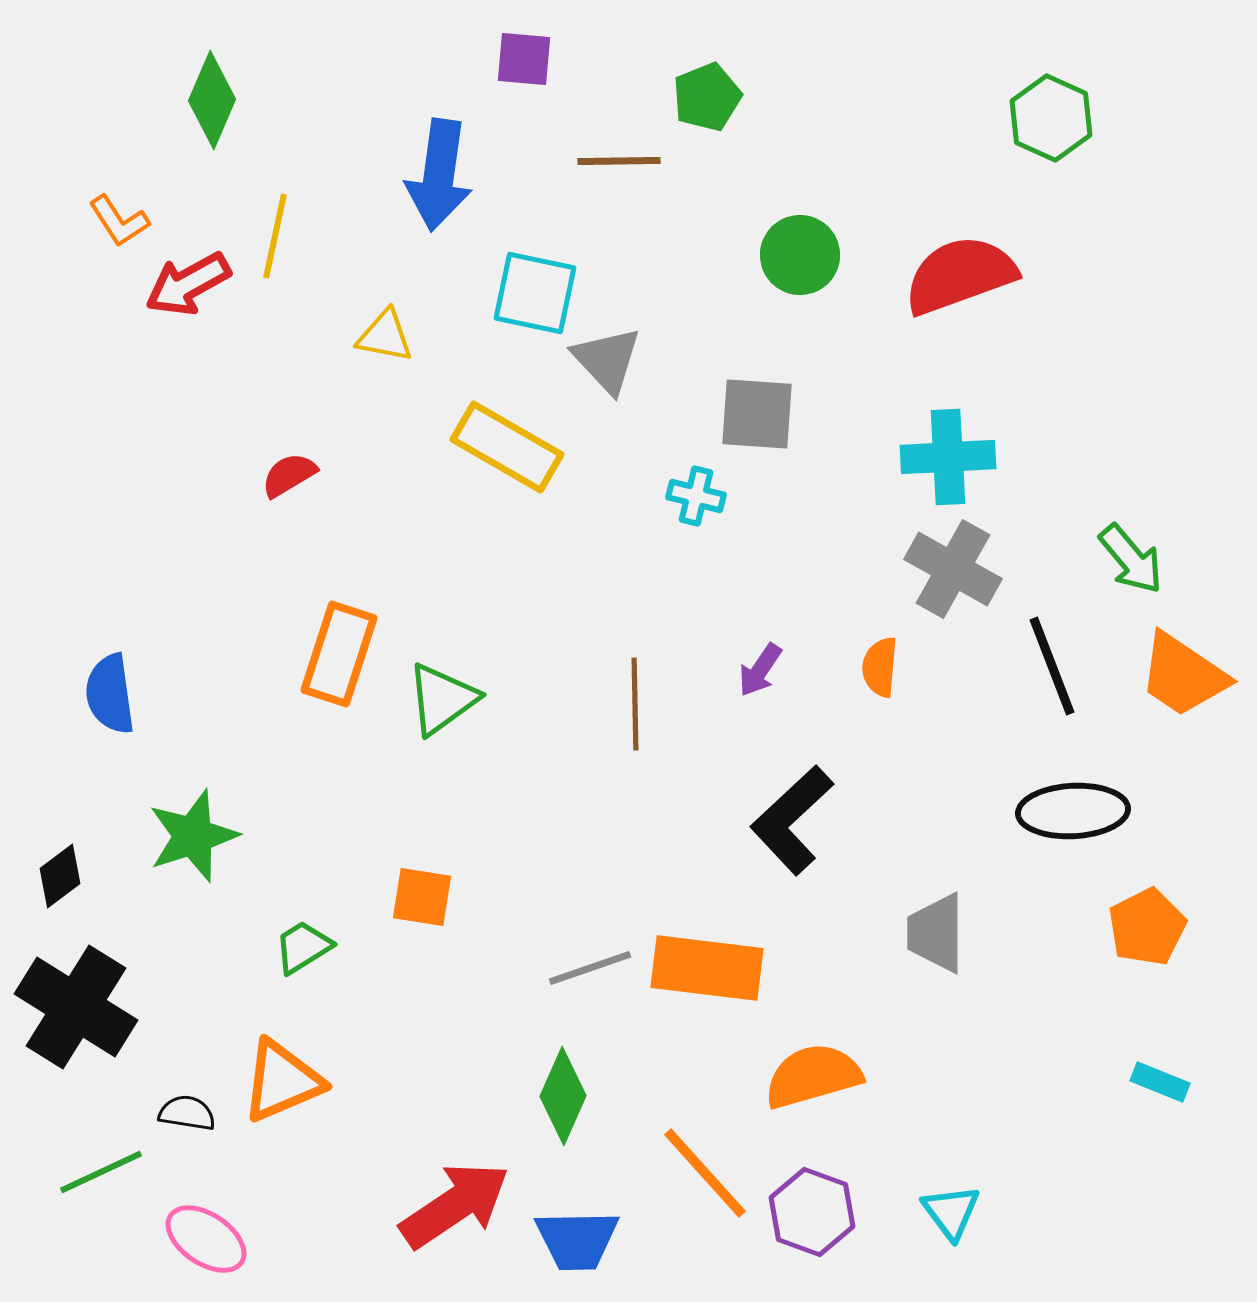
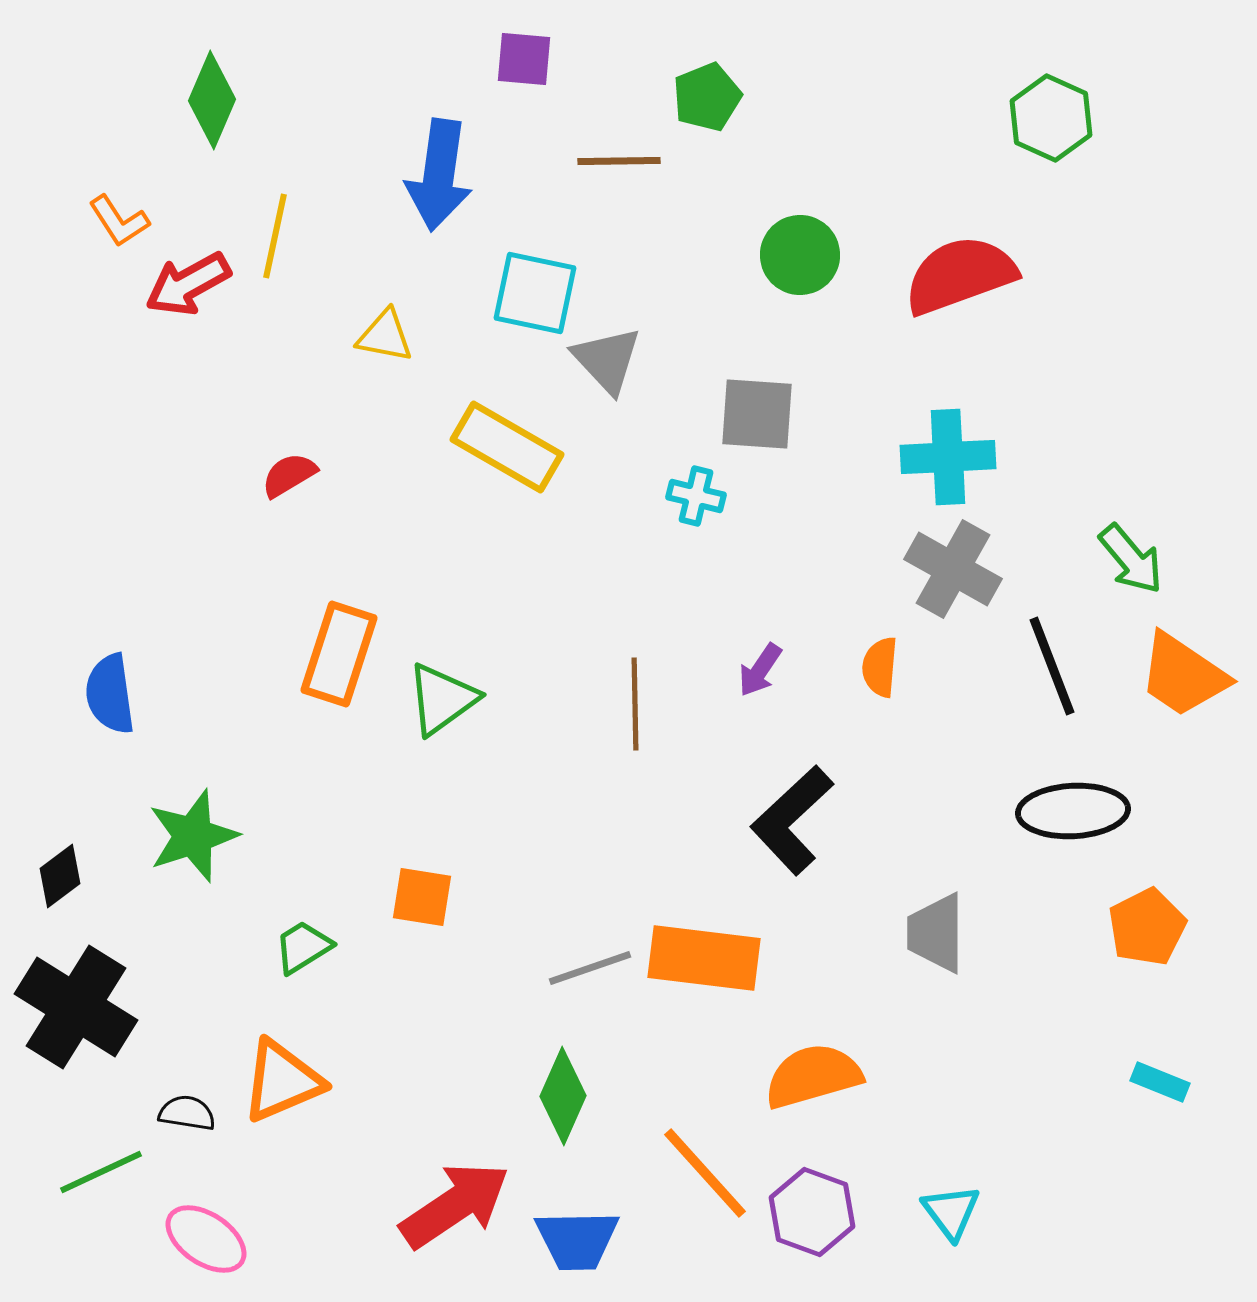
orange rectangle at (707, 968): moved 3 px left, 10 px up
